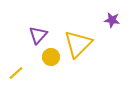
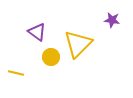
purple triangle: moved 1 px left, 3 px up; rotated 36 degrees counterclockwise
yellow line: rotated 56 degrees clockwise
